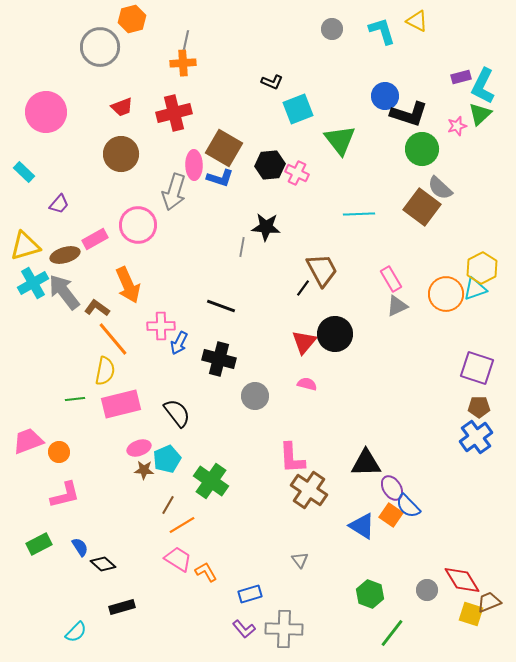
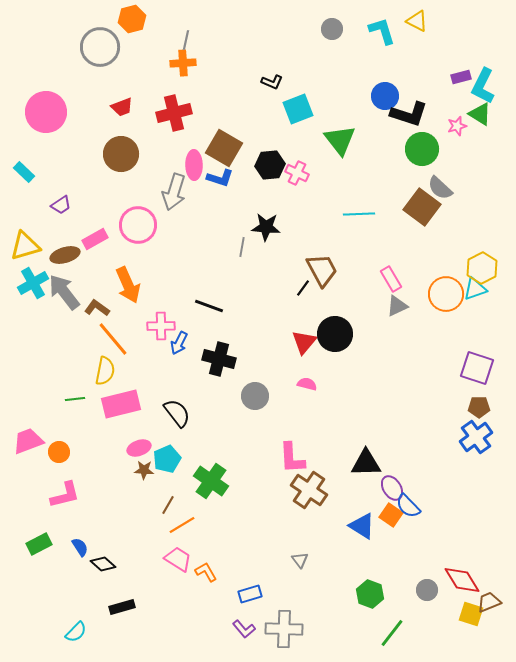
green triangle at (480, 114): rotated 45 degrees counterclockwise
purple trapezoid at (59, 204): moved 2 px right, 1 px down; rotated 15 degrees clockwise
black line at (221, 306): moved 12 px left
